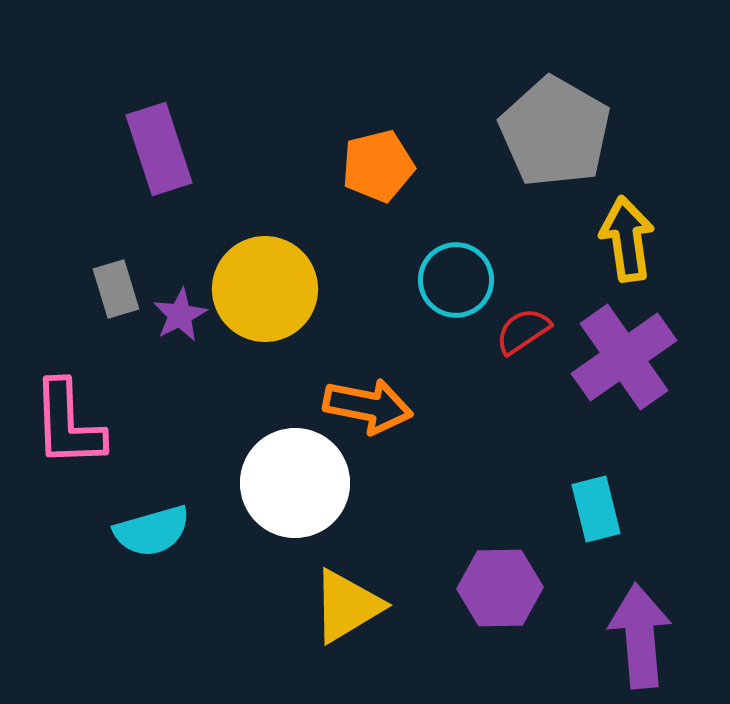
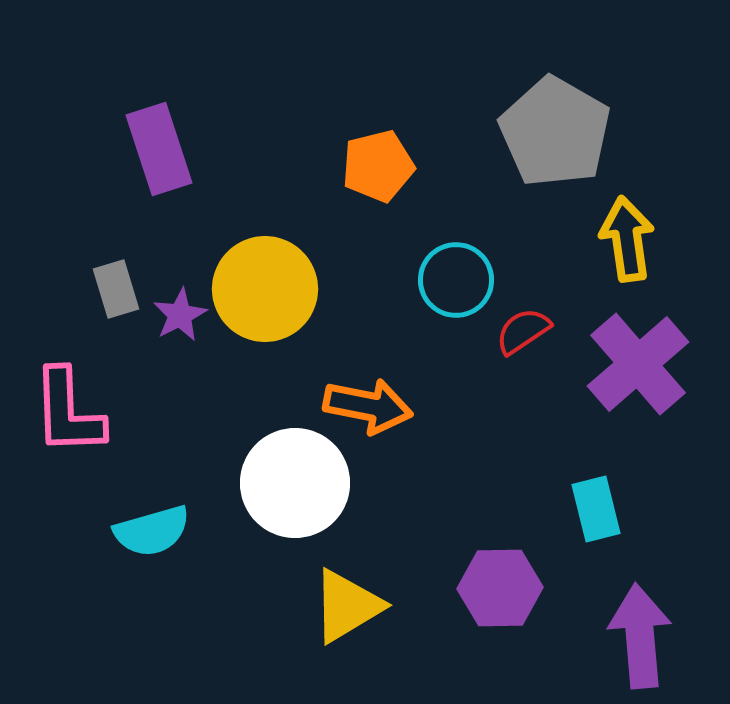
purple cross: moved 14 px right, 7 px down; rotated 6 degrees counterclockwise
pink L-shape: moved 12 px up
